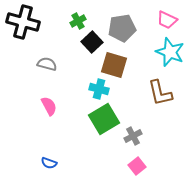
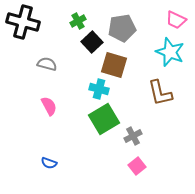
pink trapezoid: moved 9 px right
